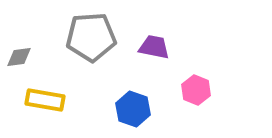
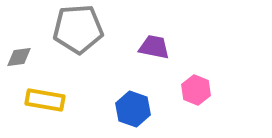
gray pentagon: moved 13 px left, 8 px up
